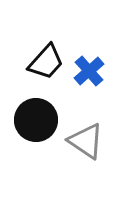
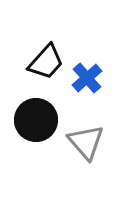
blue cross: moved 2 px left, 7 px down
gray triangle: moved 1 px down; rotated 15 degrees clockwise
